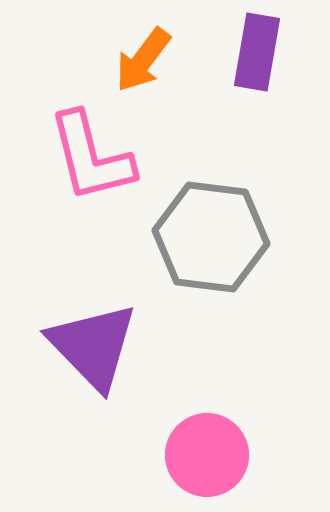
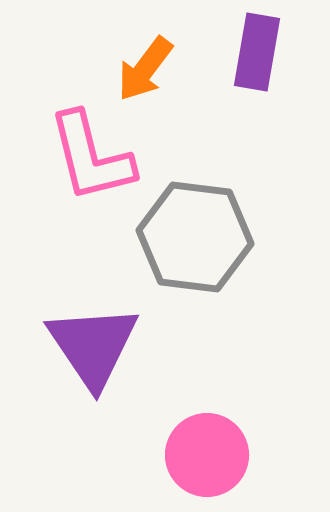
orange arrow: moved 2 px right, 9 px down
gray hexagon: moved 16 px left
purple triangle: rotated 10 degrees clockwise
